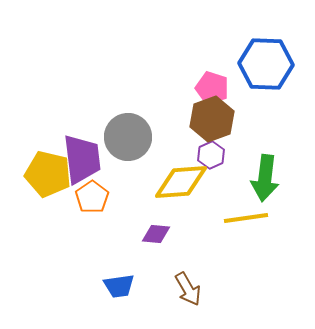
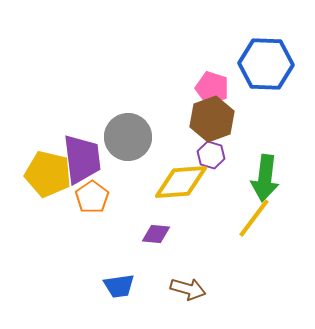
purple hexagon: rotated 20 degrees counterclockwise
yellow line: moved 8 px right; rotated 45 degrees counterclockwise
brown arrow: rotated 44 degrees counterclockwise
